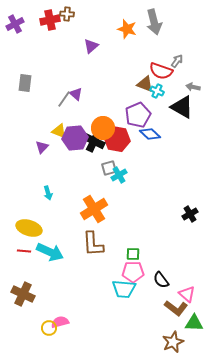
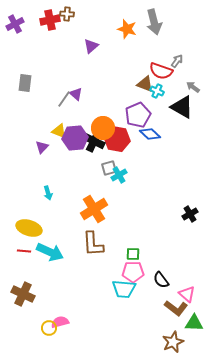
gray arrow at (193, 87): rotated 24 degrees clockwise
